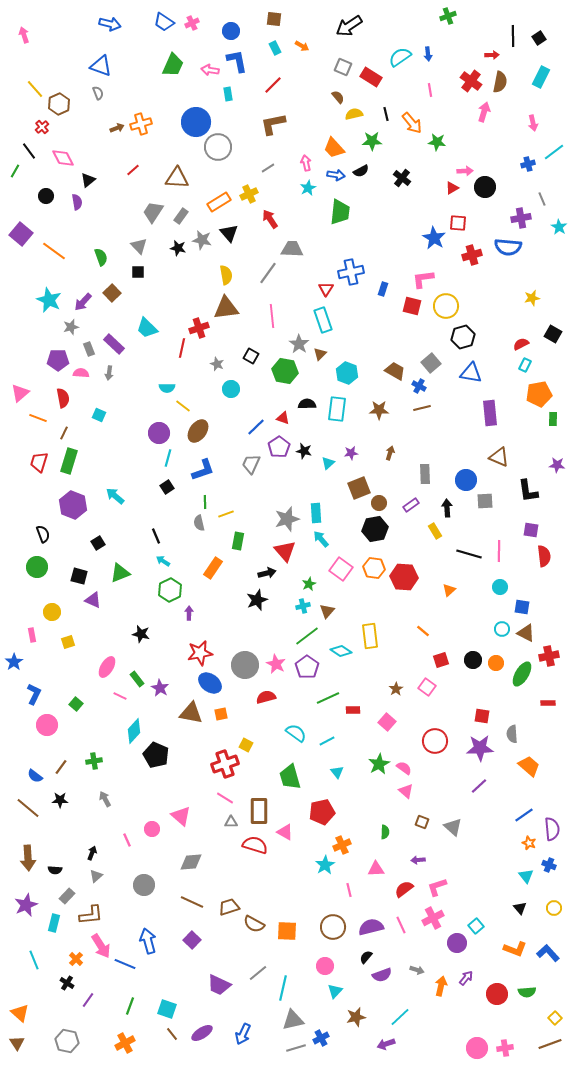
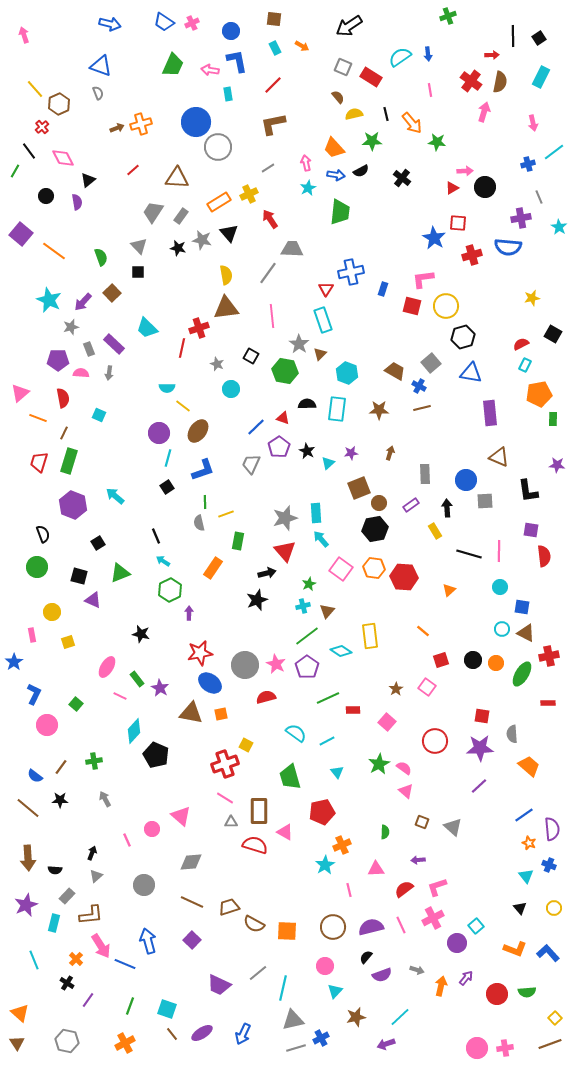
gray line at (542, 199): moved 3 px left, 2 px up
black star at (304, 451): moved 3 px right; rotated 14 degrees clockwise
gray star at (287, 519): moved 2 px left, 1 px up
